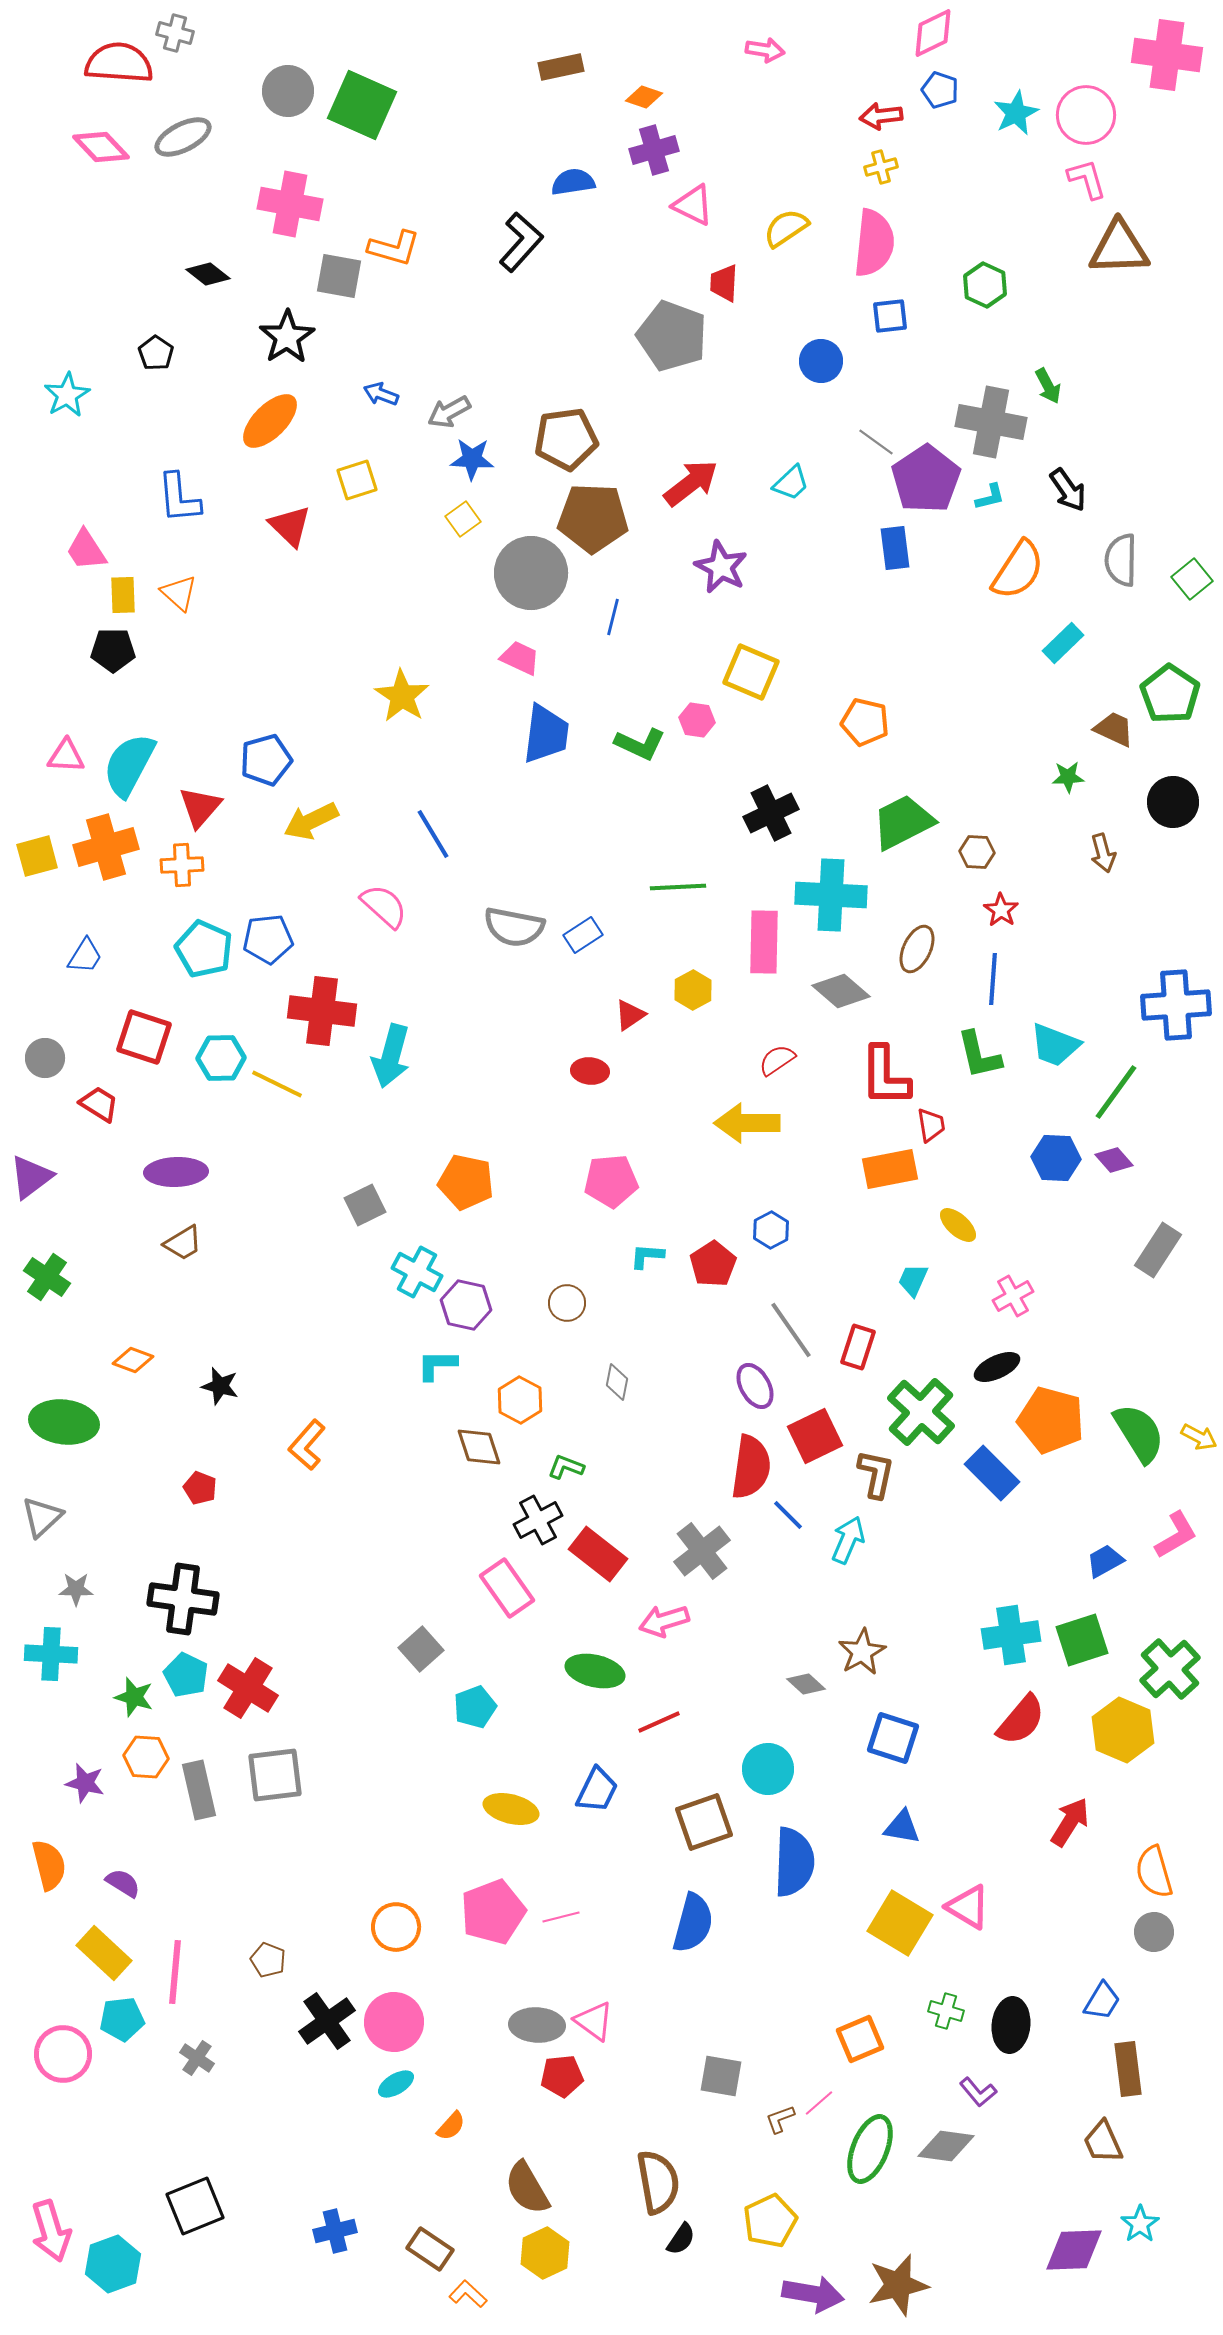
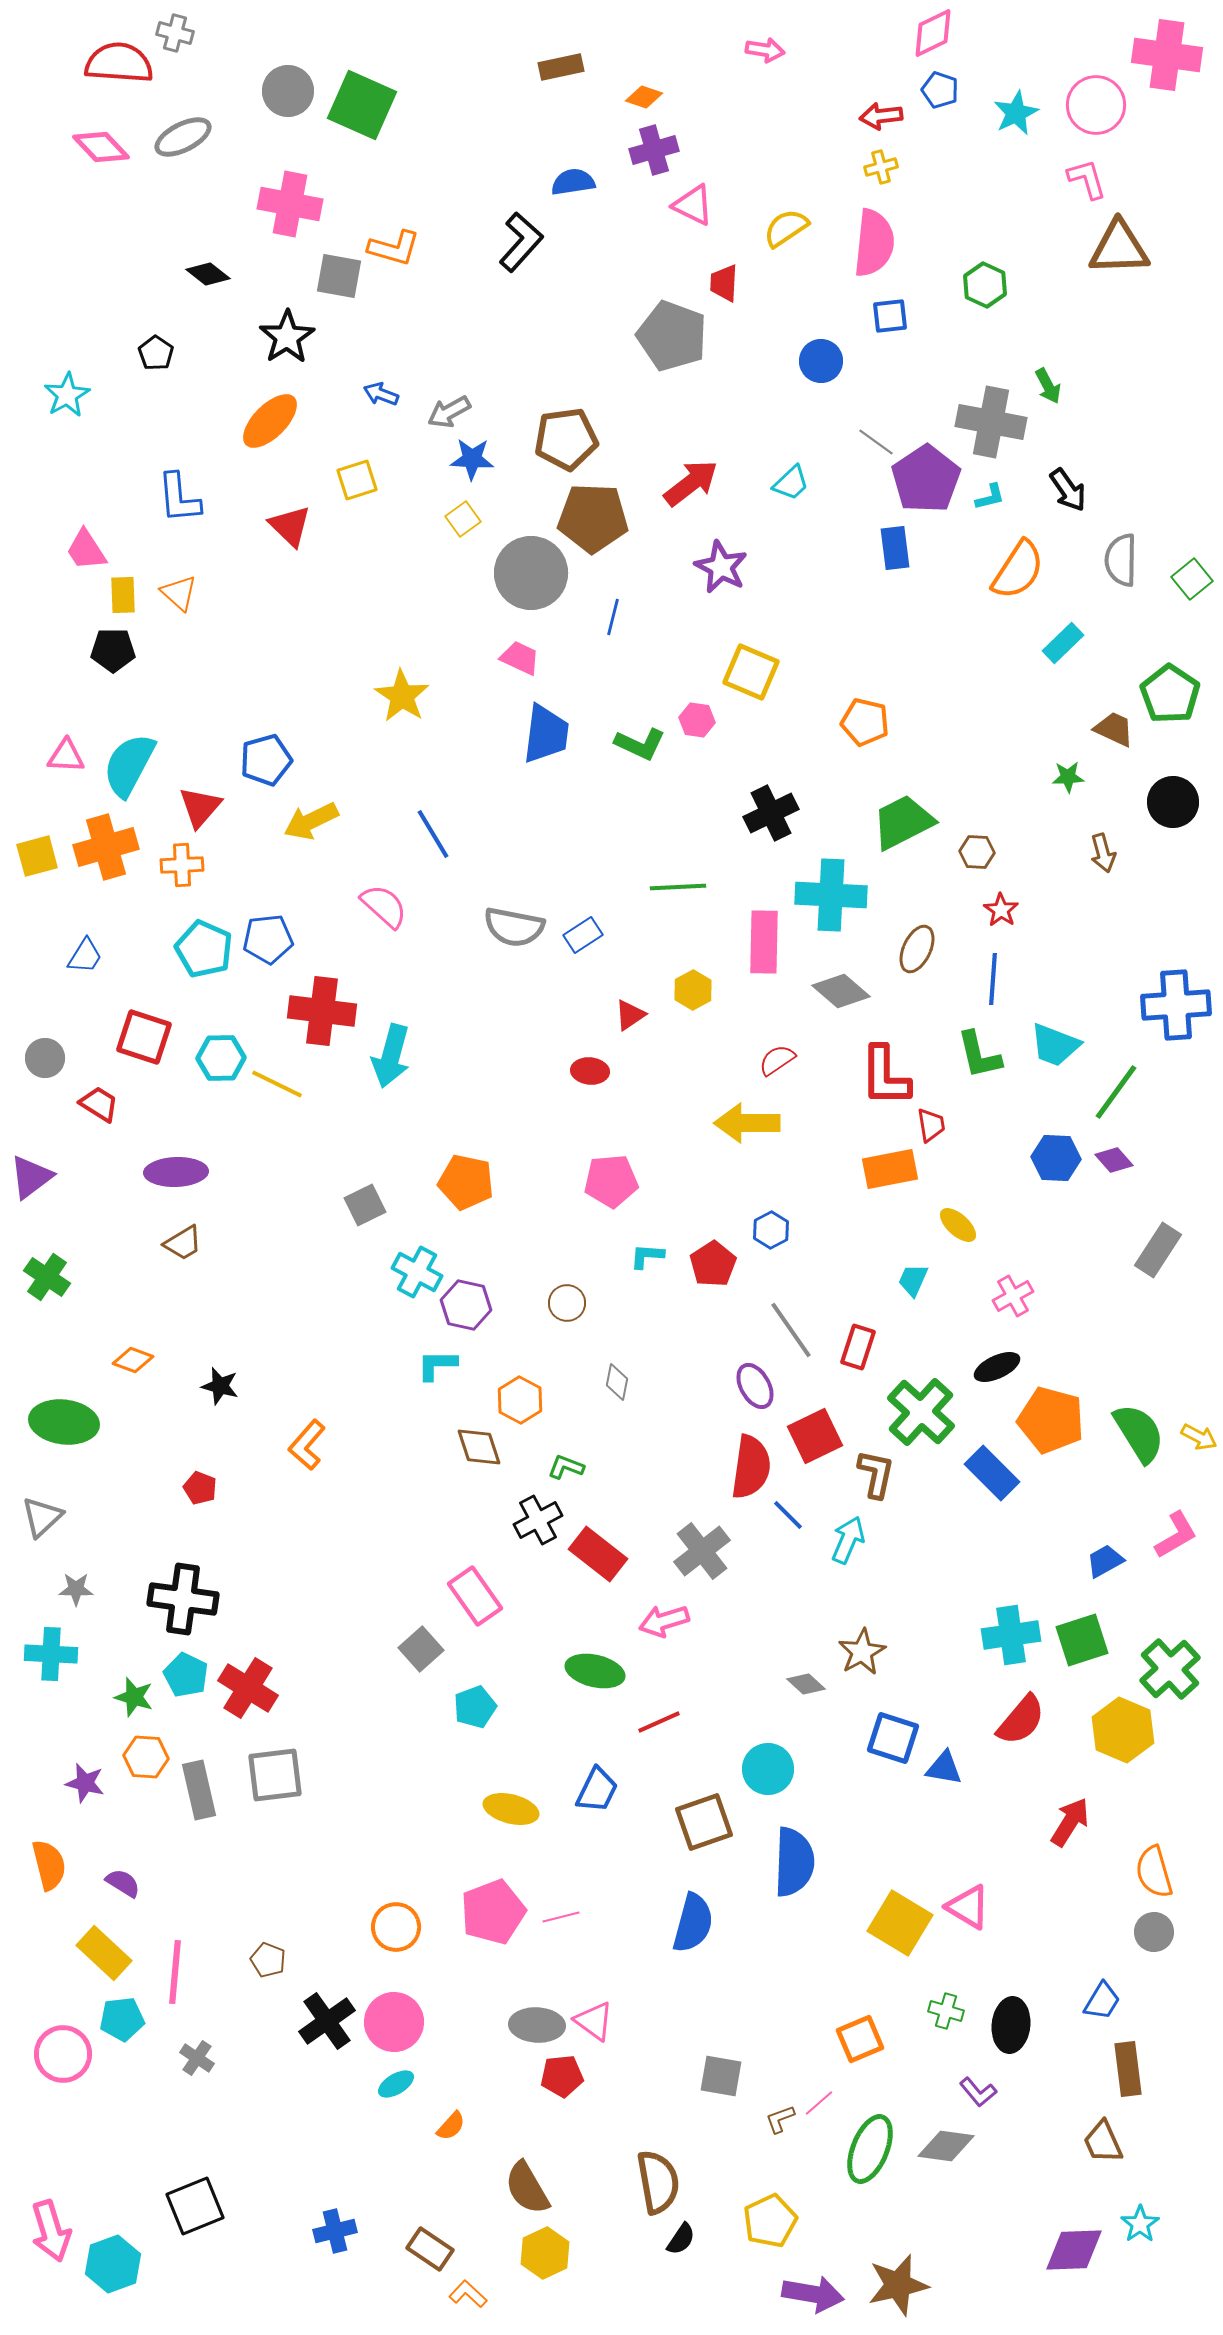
pink circle at (1086, 115): moved 10 px right, 10 px up
pink rectangle at (507, 1588): moved 32 px left, 8 px down
blue triangle at (902, 1827): moved 42 px right, 59 px up
